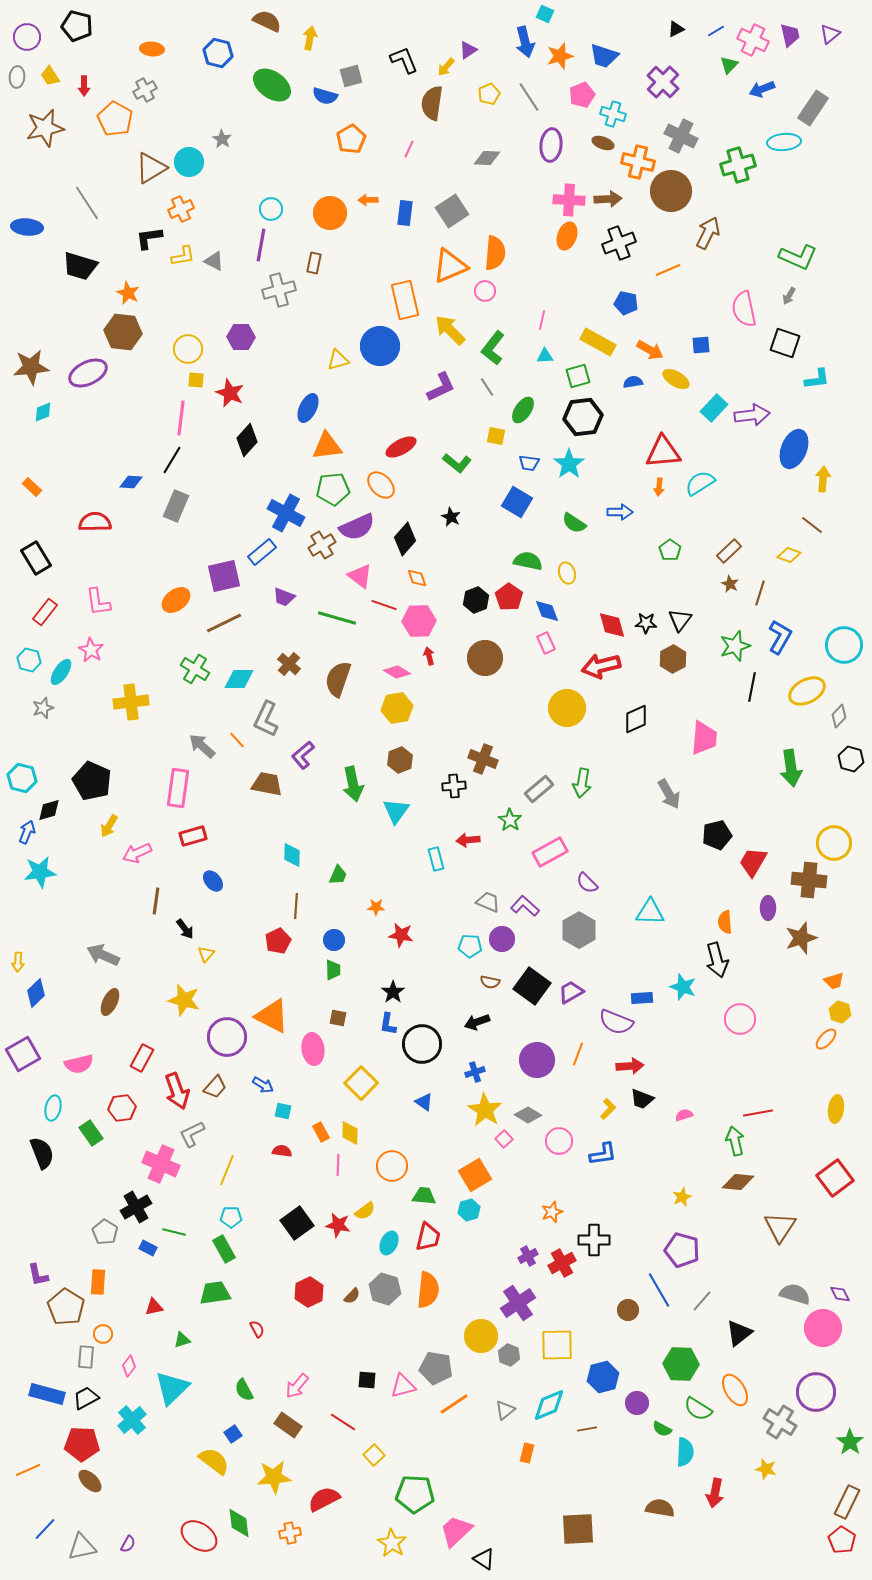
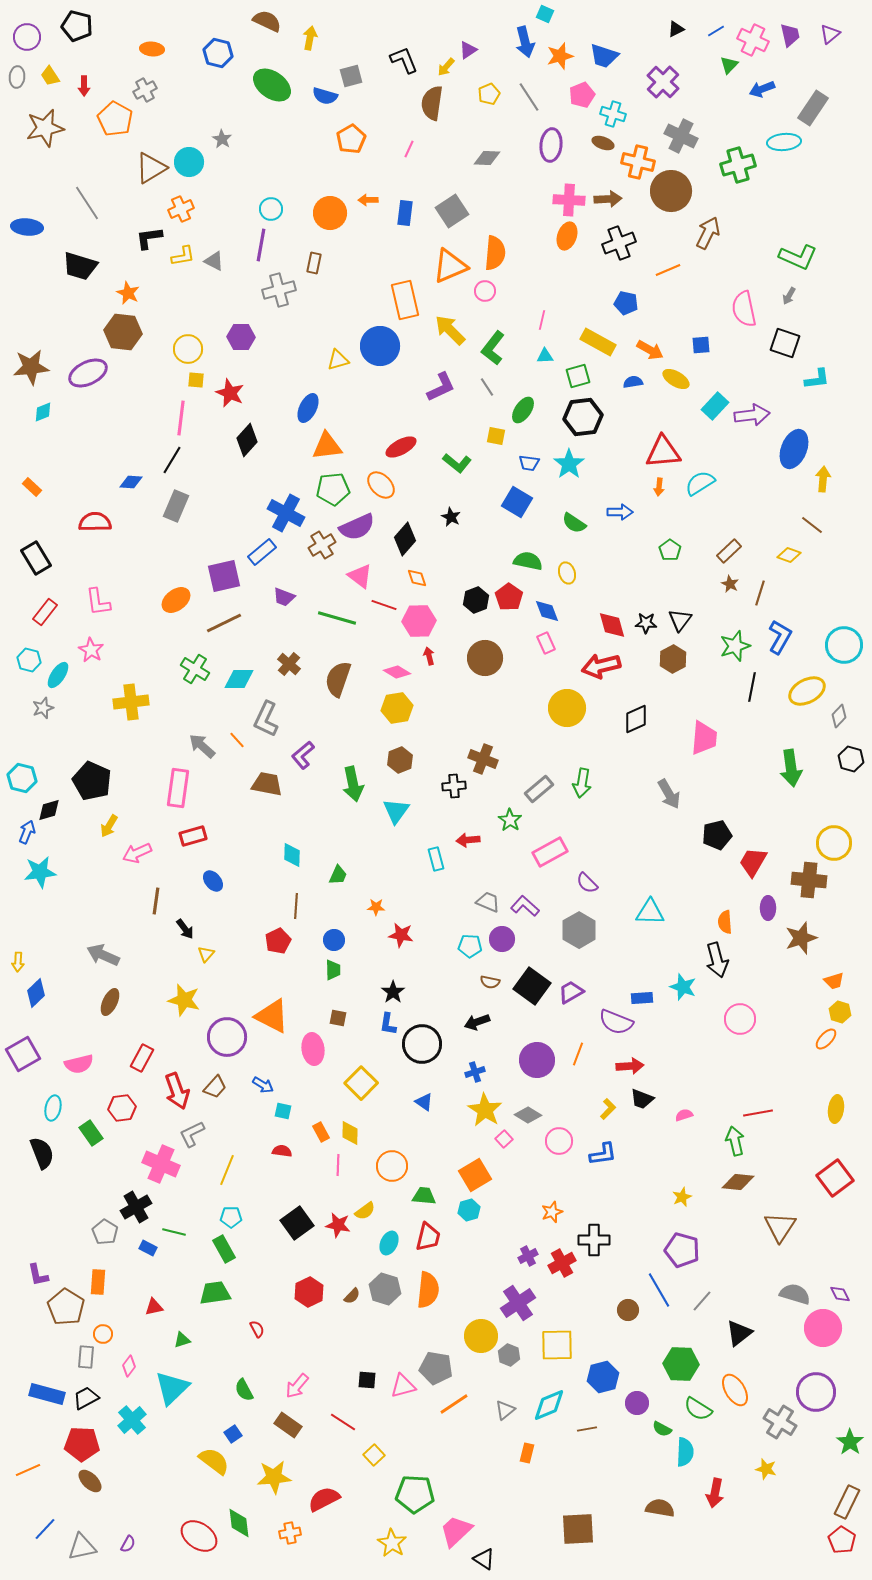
cyan rectangle at (714, 408): moved 1 px right, 2 px up
cyan ellipse at (61, 672): moved 3 px left, 3 px down
